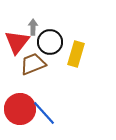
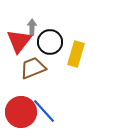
gray arrow: moved 1 px left
red triangle: moved 2 px right, 1 px up
brown trapezoid: moved 4 px down
red circle: moved 1 px right, 3 px down
blue line: moved 2 px up
